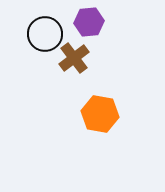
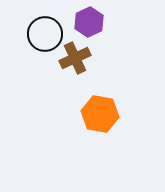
purple hexagon: rotated 20 degrees counterclockwise
brown cross: moved 1 px right; rotated 12 degrees clockwise
